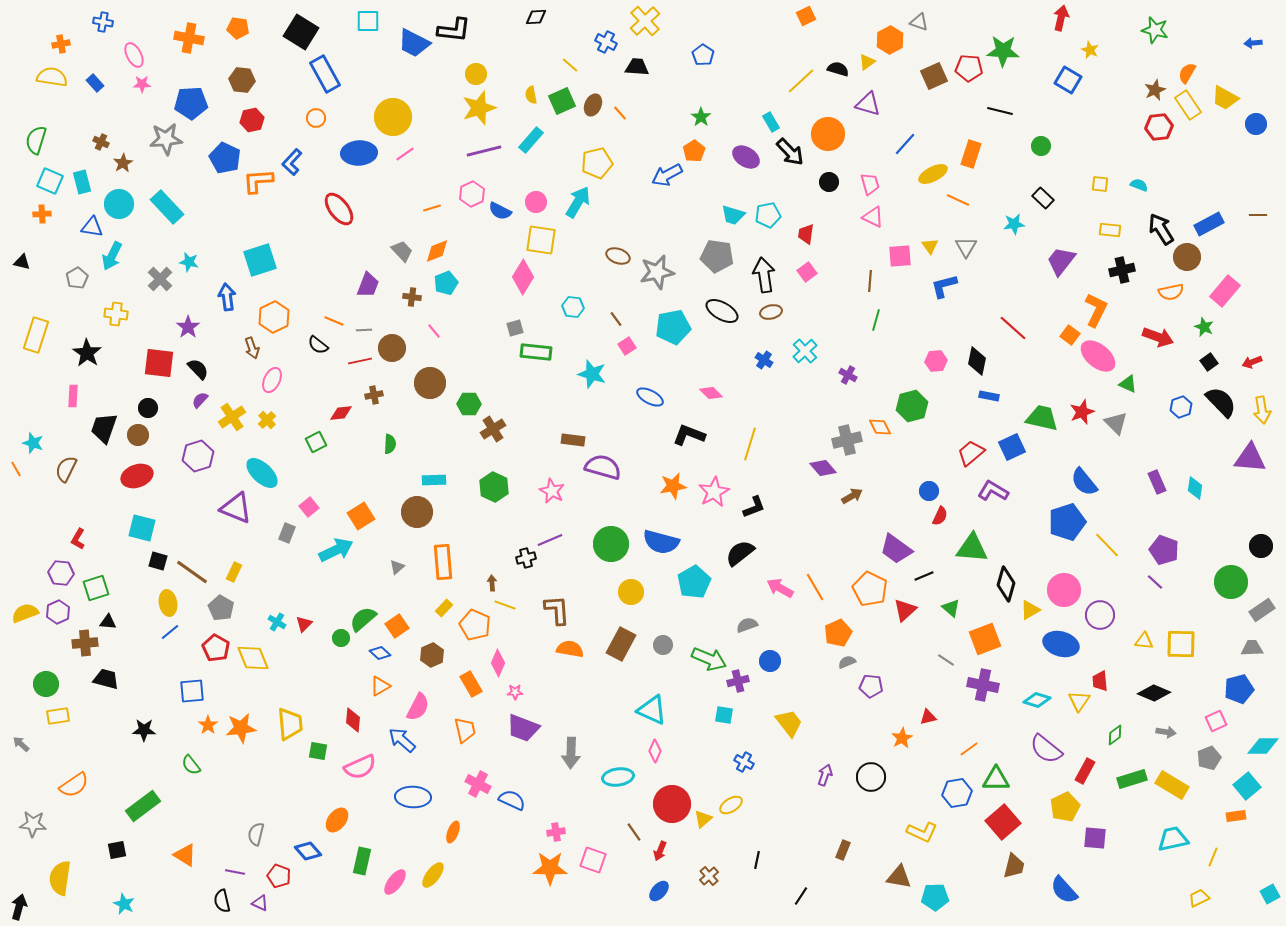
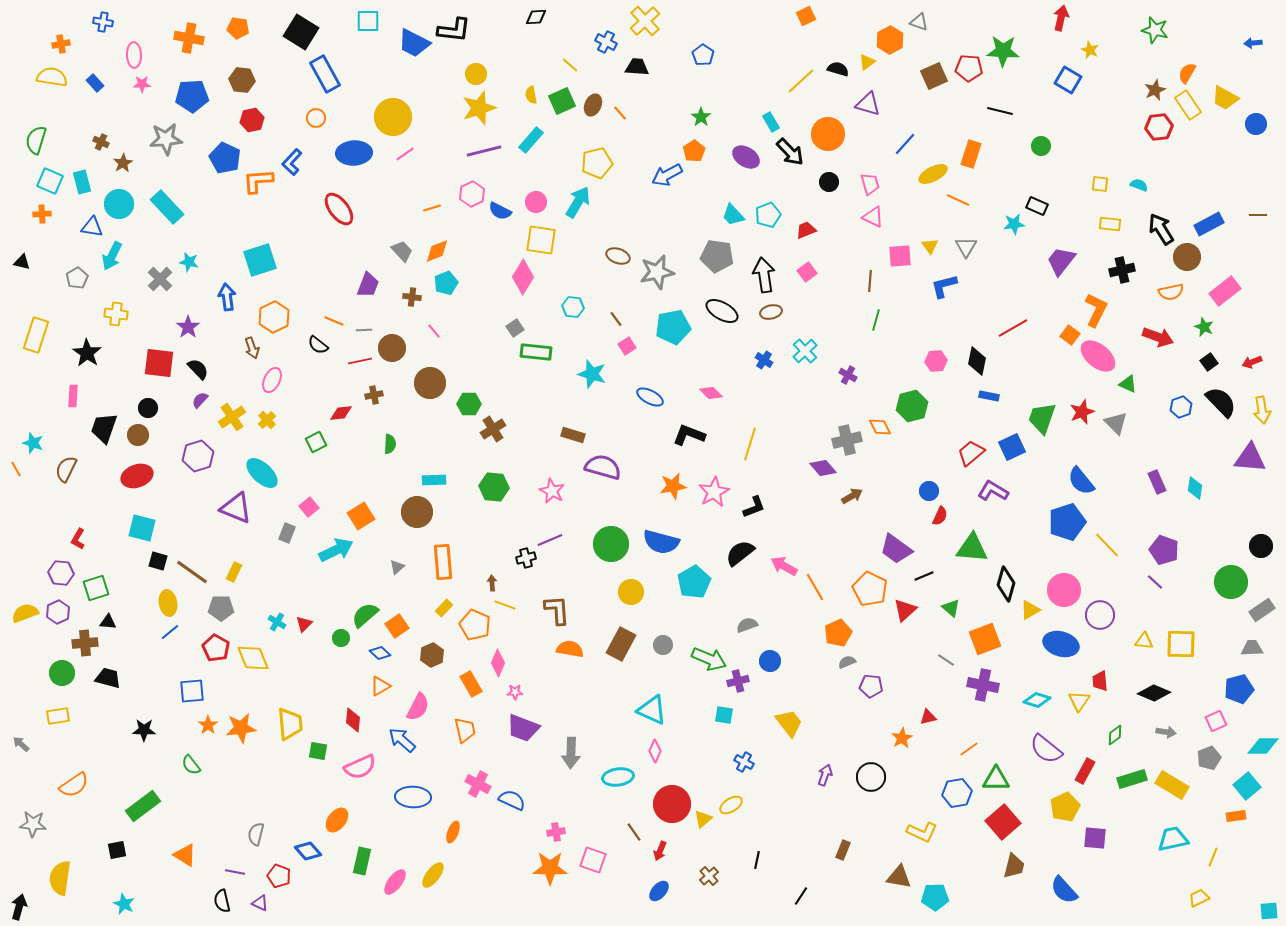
pink ellipse at (134, 55): rotated 25 degrees clockwise
blue pentagon at (191, 103): moved 1 px right, 7 px up
blue ellipse at (359, 153): moved 5 px left
black rectangle at (1043, 198): moved 6 px left, 8 px down; rotated 20 degrees counterclockwise
cyan trapezoid at (733, 215): rotated 30 degrees clockwise
cyan pentagon at (768, 215): rotated 10 degrees counterclockwise
yellow rectangle at (1110, 230): moved 6 px up
red trapezoid at (806, 234): moved 4 px up; rotated 60 degrees clockwise
pink rectangle at (1225, 291): rotated 12 degrees clockwise
gray square at (515, 328): rotated 18 degrees counterclockwise
red line at (1013, 328): rotated 72 degrees counterclockwise
green trapezoid at (1042, 418): rotated 84 degrees counterclockwise
brown rectangle at (573, 440): moved 5 px up; rotated 10 degrees clockwise
blue semicircle at (1084, 482): moved 3 px left, 1 px up
green hexagon at (494, 487): rotated 20 degrees counterclockwise
pink arrow at (780, 588): moved 4 px right, 22 px up
gray pentagon at (221, 608): rotated 30 degrees counterclockwise
green semicircle at (363, 619): moved 2 px right, 4 px up
black trapezoid at (106, 679): moved 2 px right, 1 px up
green circle at (46, 684): moved 16 px right, 11 px up
cyan square at (1270, 894): moved 1 px left, 17 px down; rotated 24 degrees clockwise
